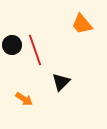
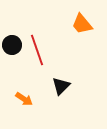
red line: moved 2 px right
black triangle: moved 4 px down
